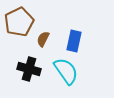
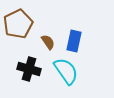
brown pentagon: moved 1 px left, 2 px down
brown semicircle: moved 5 px right, 3 px down; rotated 119 degrees clockwise
